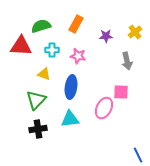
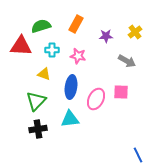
gray arrow: rotated 48 degrees counterclockwise
green triangle: moved 1 px down
pink ellipse: moved 8 px left, 9 px up
